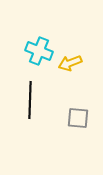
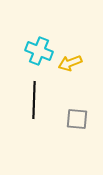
black line: moved 4 px right
gray square: moved 1 px left, 1 px down
